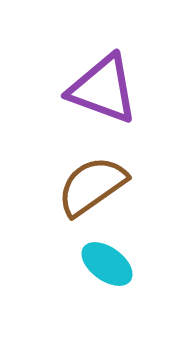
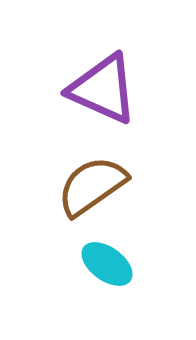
purple triangle: rotated 4 degrees clockwise
